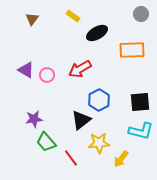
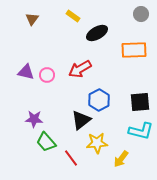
orange rectangle: moved 2 px right
purple triangle: moved 2 px down; rotated 18 degrees counterclockwise
purple star: rotated 12 degrees clockwise
yellow star: moved 2 px left
